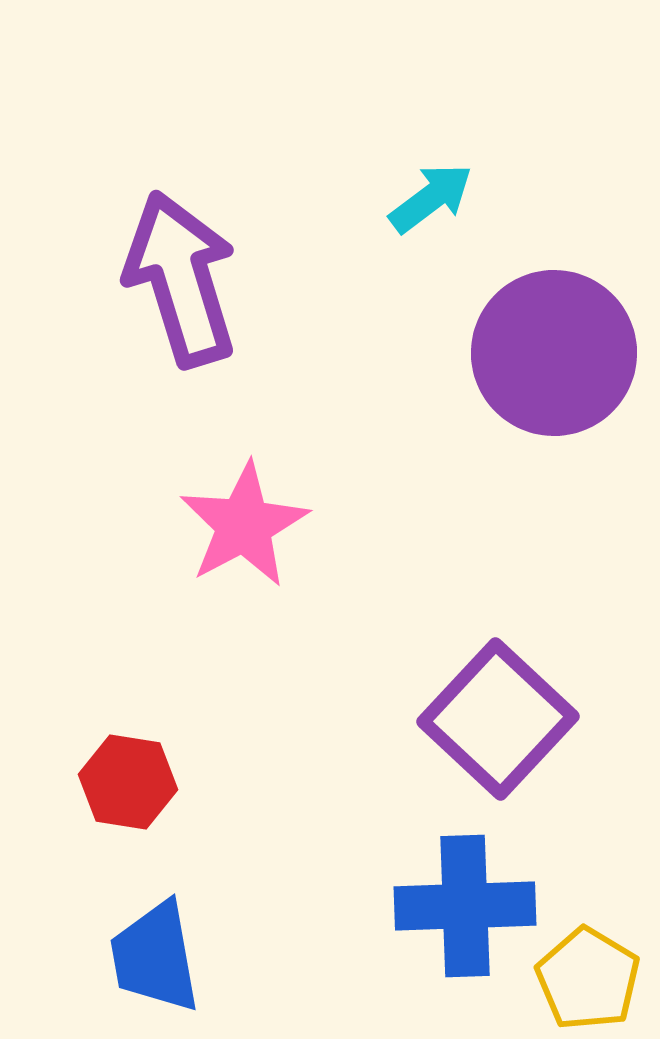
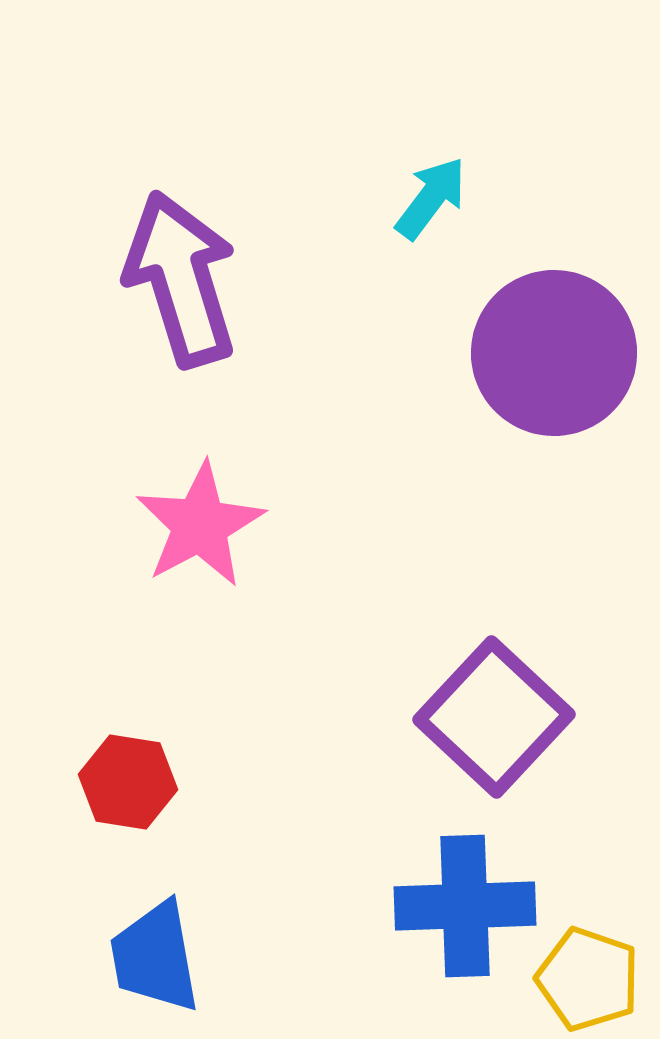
cyan arrow: rotated 16 degrees counterclockwise
pink star: moved 44 px left
purple square: moved 4 px left, 2 px up
yellow pentagon: rotated 12 degrees counterclockwise
